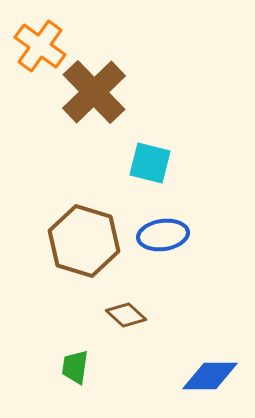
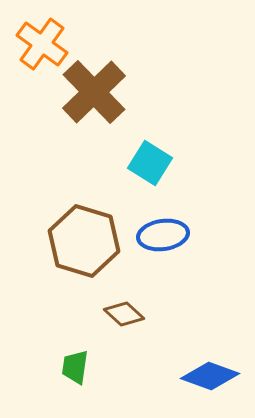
orange cross: moved 2 px right, 2 px up
cyan square: rotated 18 degrees clockwise
brown diamond: moved 2 px left, 1 px up
blue diamond: rotated 20 degrees clockwise
